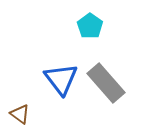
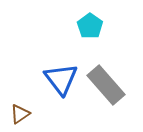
gray rectangle: moved 2 px down
brown triangle: rotated 50 degrees clockwise
